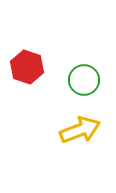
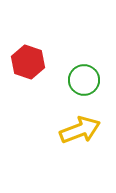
red hexagon: moved 1 px right, 5 px up
